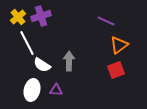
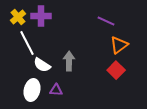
purple cross: rotated 18 degrees clockwise
red square: rotated 24 degrees counterclockwise
